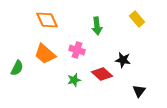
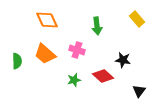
green semicircle: moved 7 px up; rotated 28 degrees counterclockwise
red diamond: moved 1 px right, 2 px down
